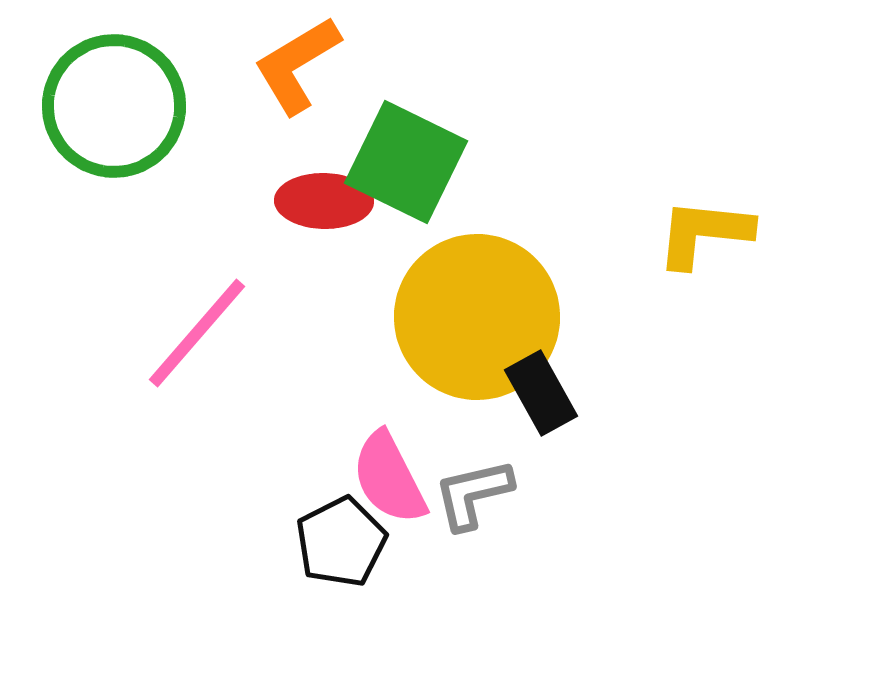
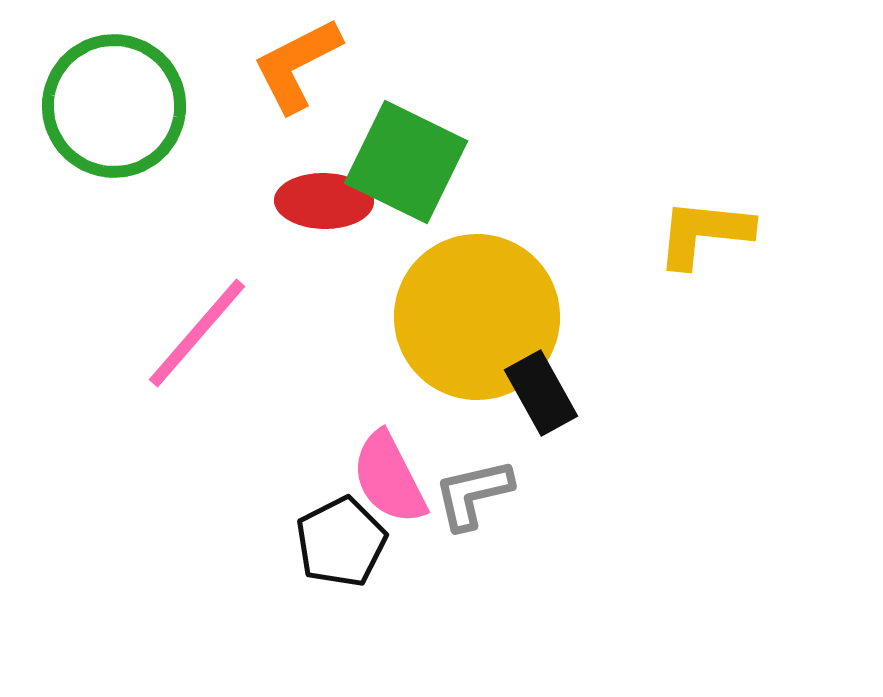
orange L-shape: rotated 4 degrees clockwise
